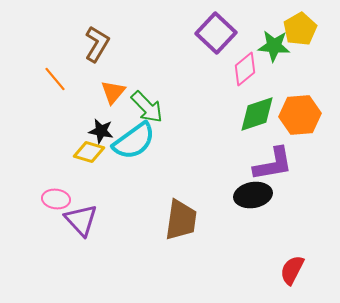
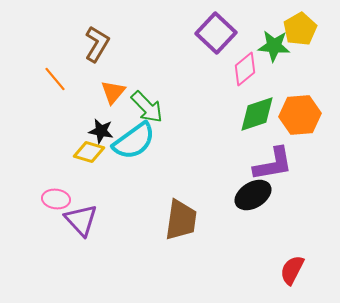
black ellipse: rotated 21 degrees counterclockwise
